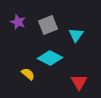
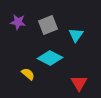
purple star: rotated 14 degrees counterclockwise
red triangle: moved 1 px down
